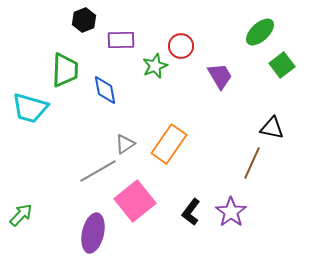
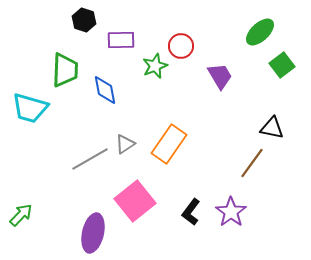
black hexagon: rotated 20 degrees counterclockwise
brown line: rotated 12 degrees clockwise
gray line: moved 8 px left, 12 px up
